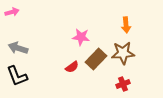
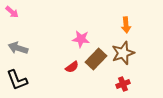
pink arrow: rotated 56 degrees clockwise
pink star: moved 2 px down
brown star: rotated 15 degrees counterclockwise
black L-shape: moved 4 px down
